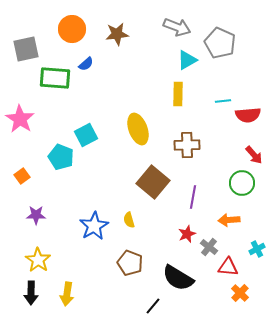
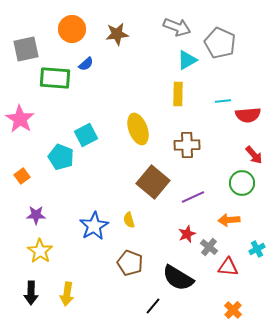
purple line: rotated 55 degrees clockwise
yellow star: moved 2 px right, 9 px up
orange cross: moved 7 px left, 17 px down
